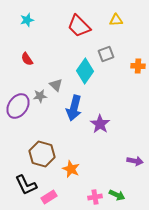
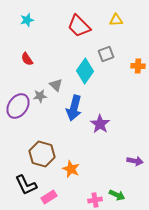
pink cross: moved 3 px down
